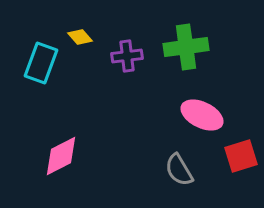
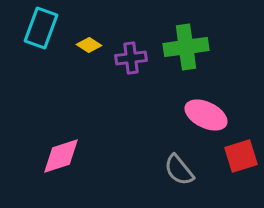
yellow diamond: moved 9 px right, 8 px down; rotated 15 degrees counterclockwise
purple cross: moved 4 px right, 2 px down
cyan rectangle: moved 35 px up
pink ellipse: moved 4 px right
pink diamond: rotated 9 degrees clockwise
gray semicircle: rotated 8 degrees counterclockwise
